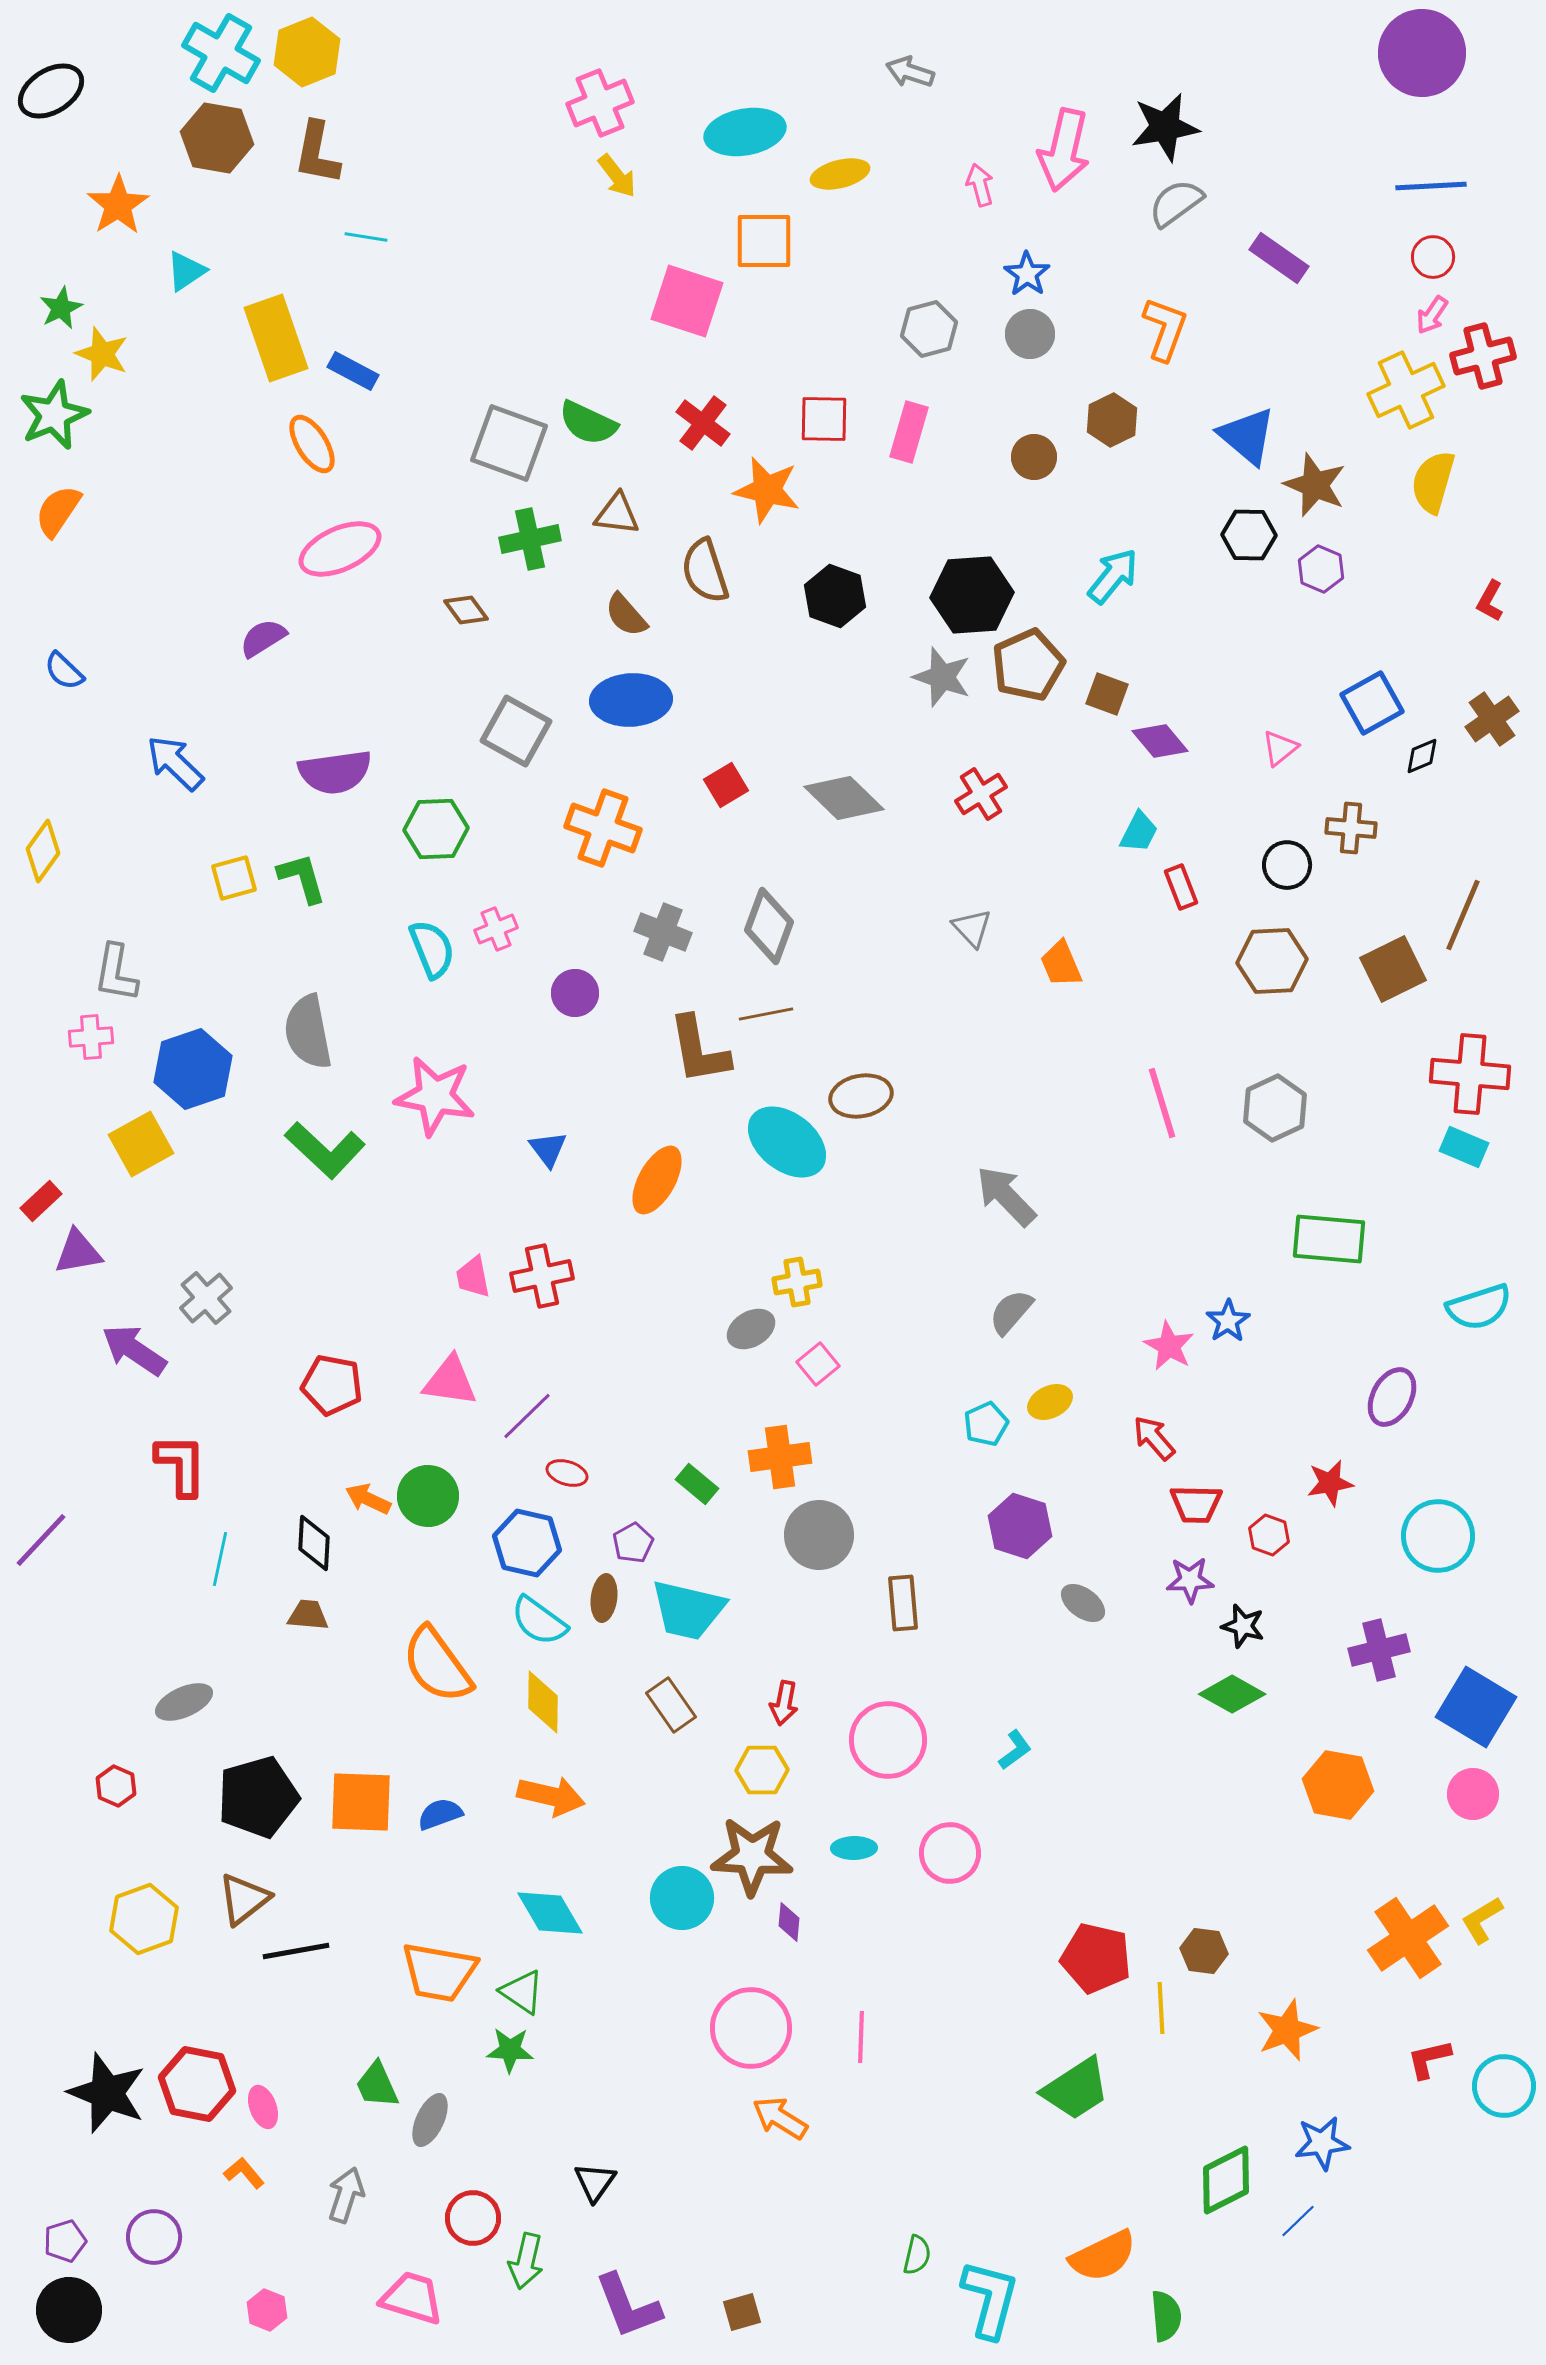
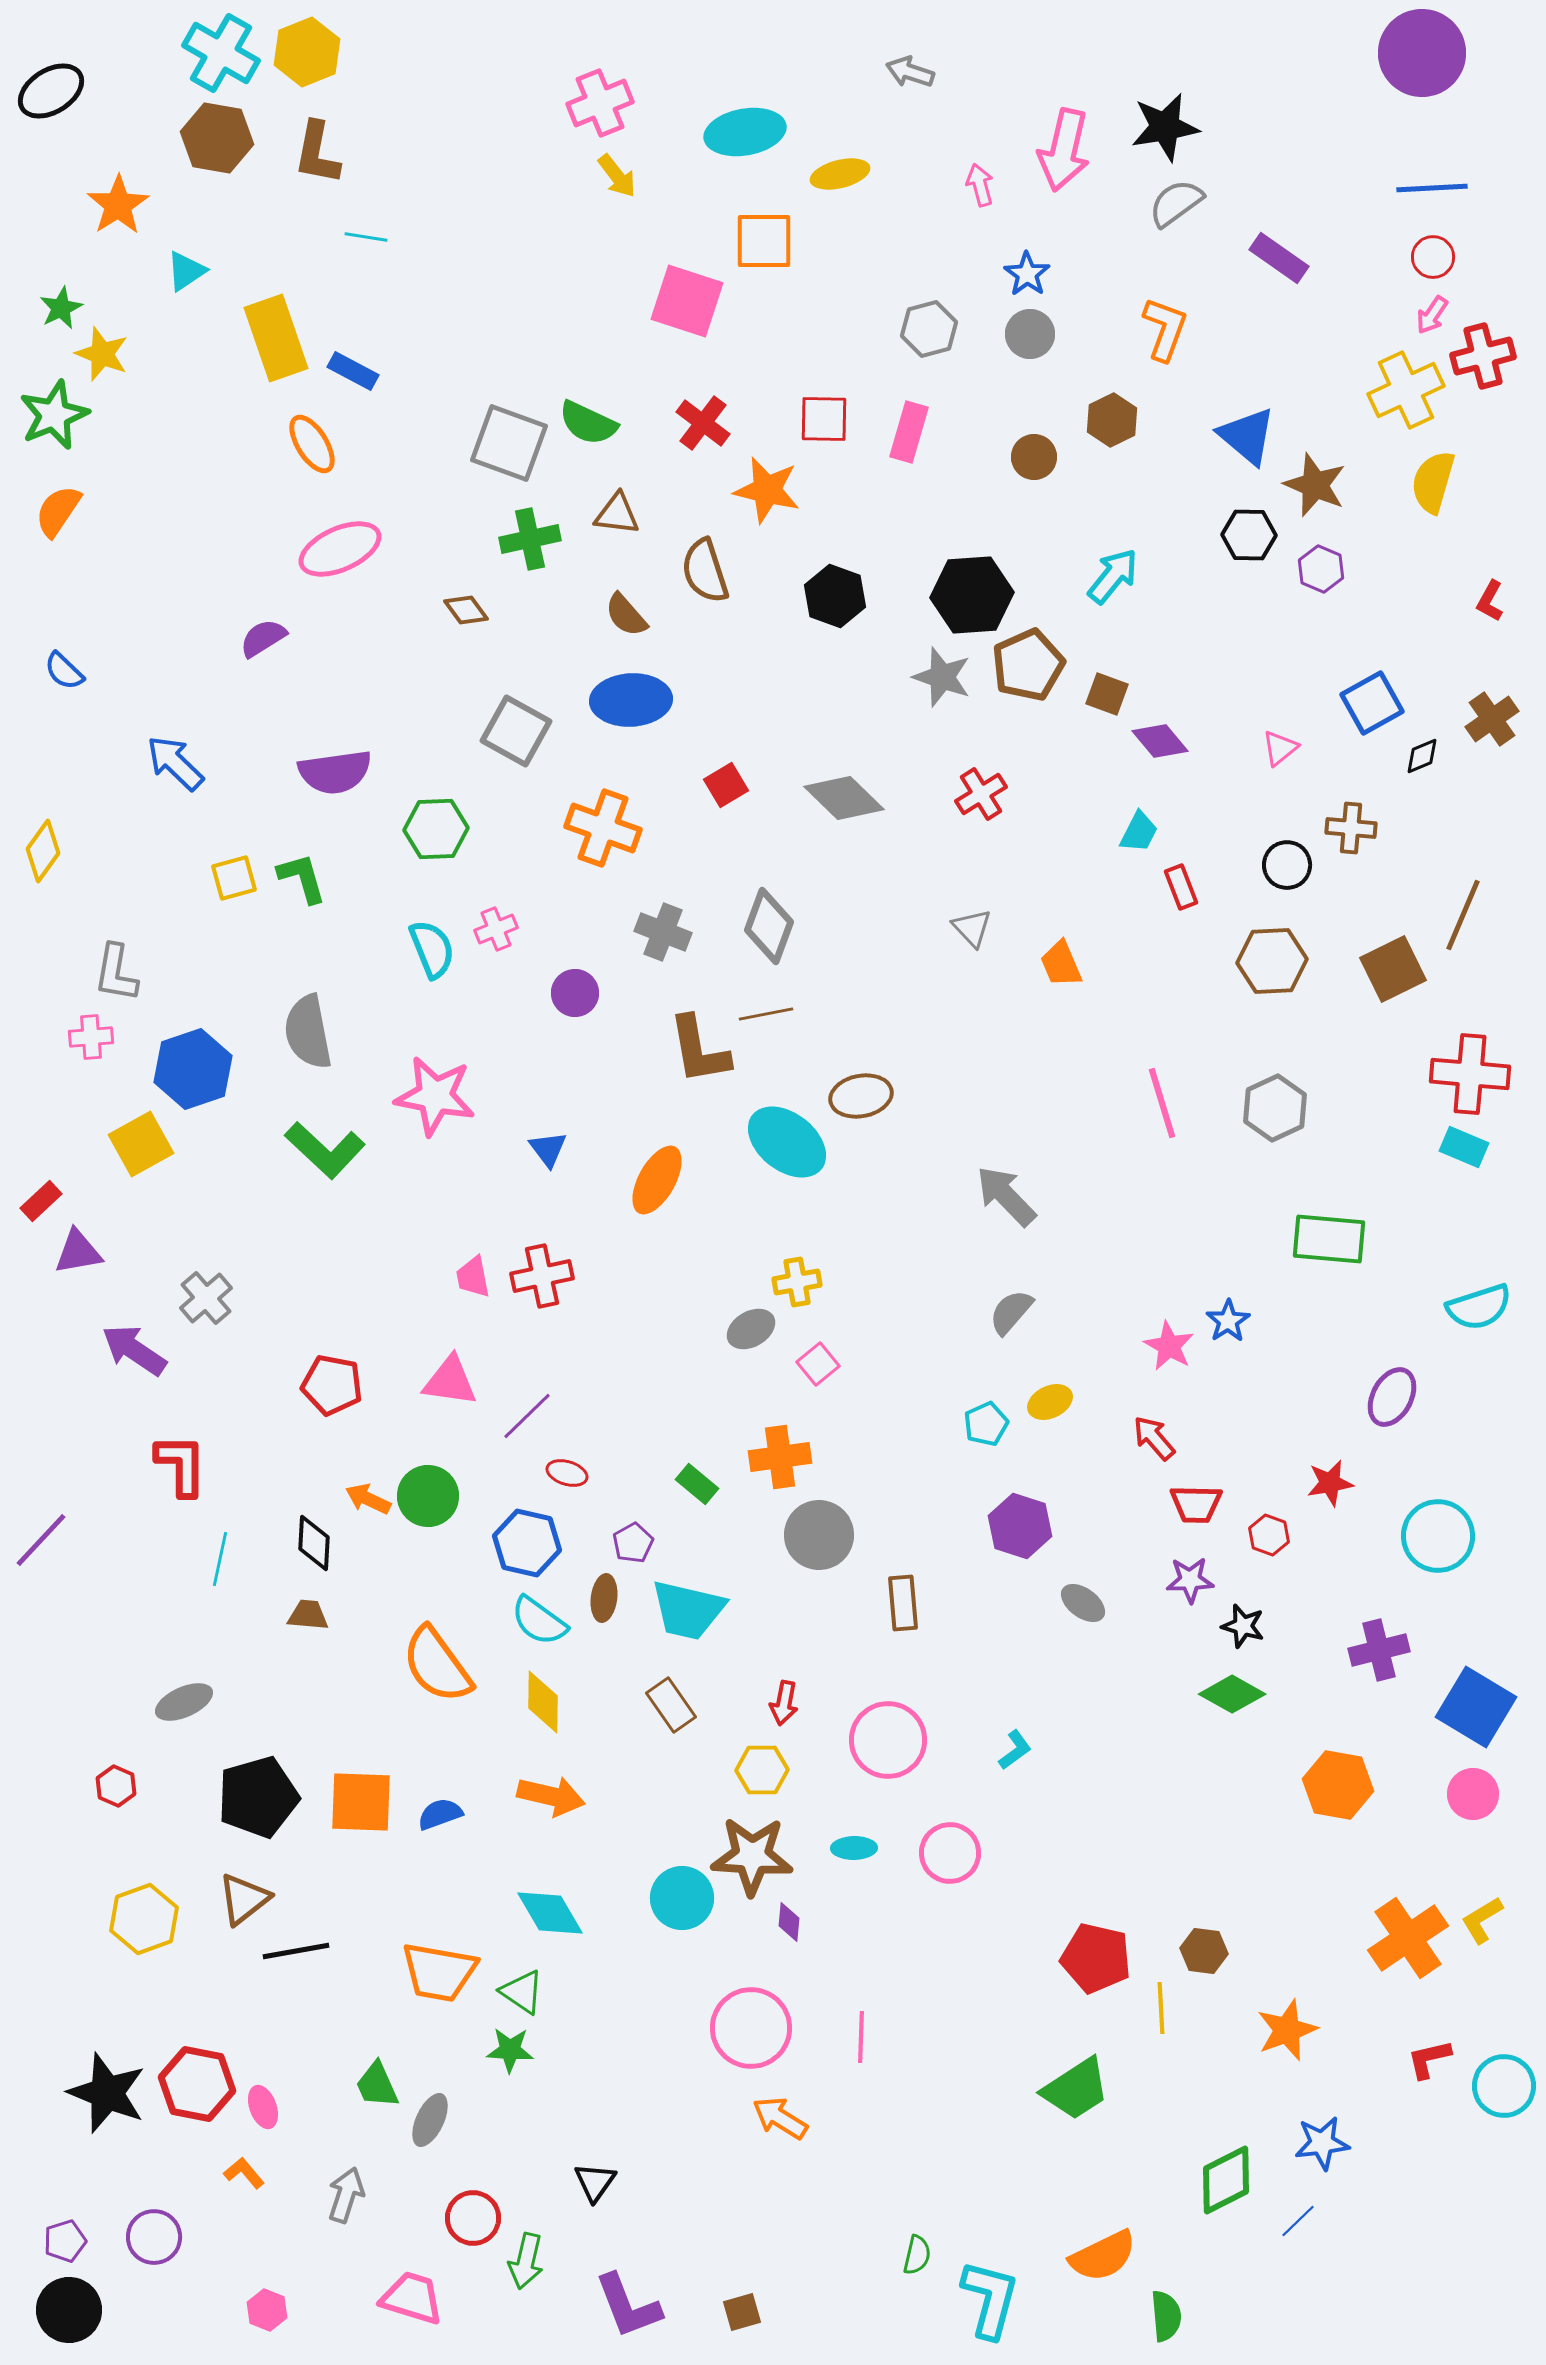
blue line at (1431, 186): moved 1 px right, 2 px down
